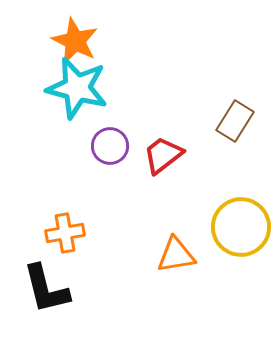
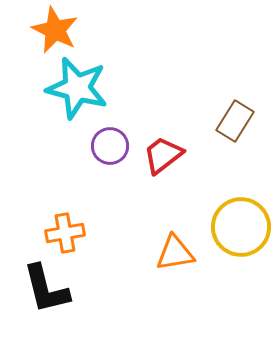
orange star: moved 20 px left, 11 px up
orange triangle: moved 1 px left, 2 px up
